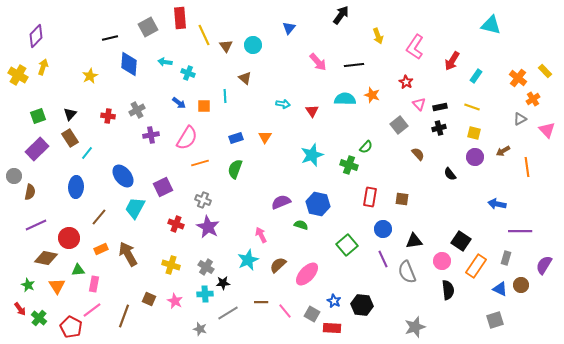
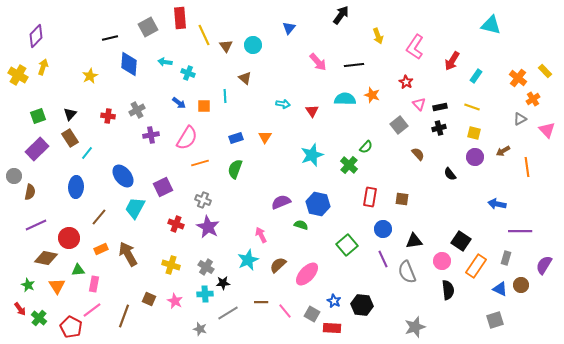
green cross at (349, 165): rotated 24 degrees clockwise
